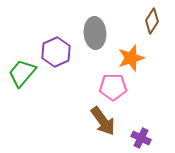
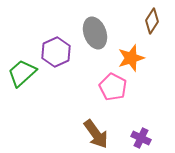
gray ellipse: rotated 16 degrees counterclockwise
green trapezoid: rotated 8 degrees clockwise
pink pentagon: rotated 28 degrees clockwise
brown arrow: moved 7 px left, 13 px down
